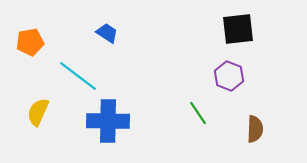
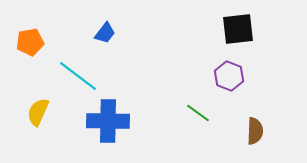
blue trapezoid: moved 2 px left; rotated 95 degrees clockwise
green line: rotated 20 degrees counterclockwise
brown semicircle: moved 2 px down
